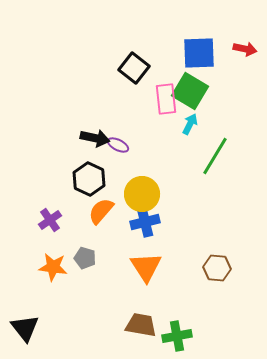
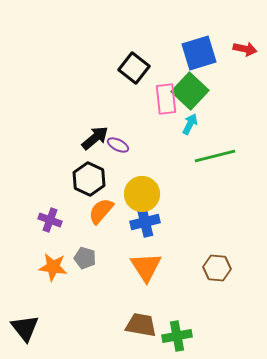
blue square: rotated 15 degrees counterclockwise
green square: rotated 12 degrees clockwise
black arrow: rotated 52 degrees counterclockwise
green line: rotated 45 degrees clockwise
purple cross: rotated 35 degrees counterclockwise
